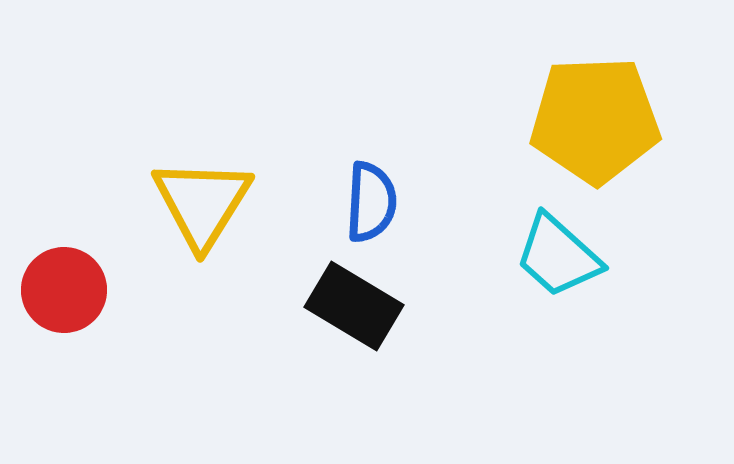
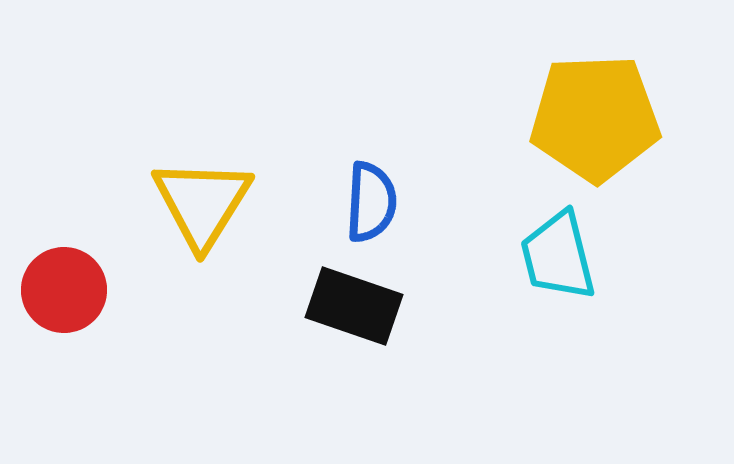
yellow pentagon: moved 2 px up
cyan trapezoid: rotated 34 degrees clockwise
black rectangle: rotated 12 degrees counterclockwise
